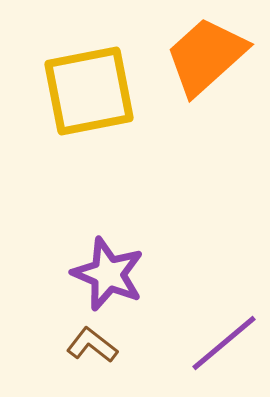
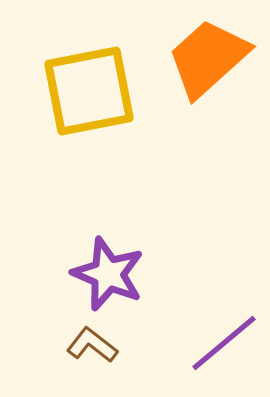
orange trapezoid: moved 2 px right, 2 px down
